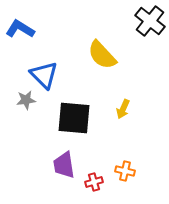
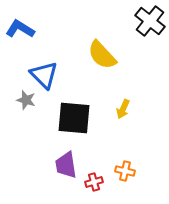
gray star: rotated 24 degrees clockwise
purple trapezoid: moved 2 px right
